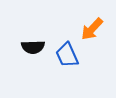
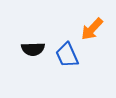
black semicircle: moved 2 px down
